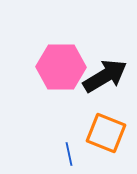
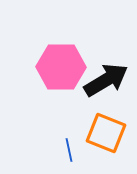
black arrow: moved 1 px right, 4 px down
blue line: moved 4 px up
